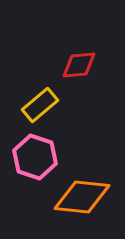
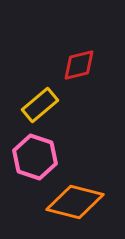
red diamond: rotated 9 degrees counterclockwise
orange diamond: moved 7 px left, 5 px down; rotated 8 degrees clockwise
